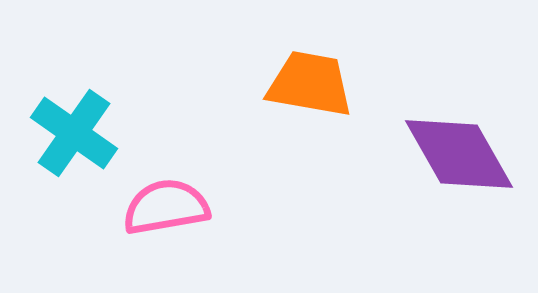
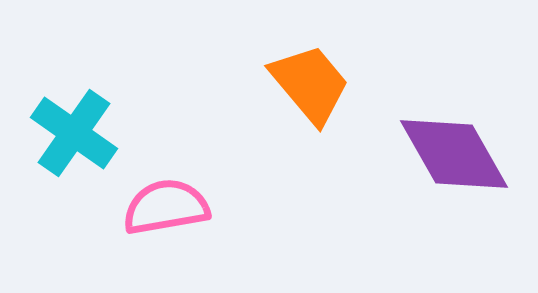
orange trapezoid: rotated 40 degrees clockwise
purple diamond: moved 5 px left
